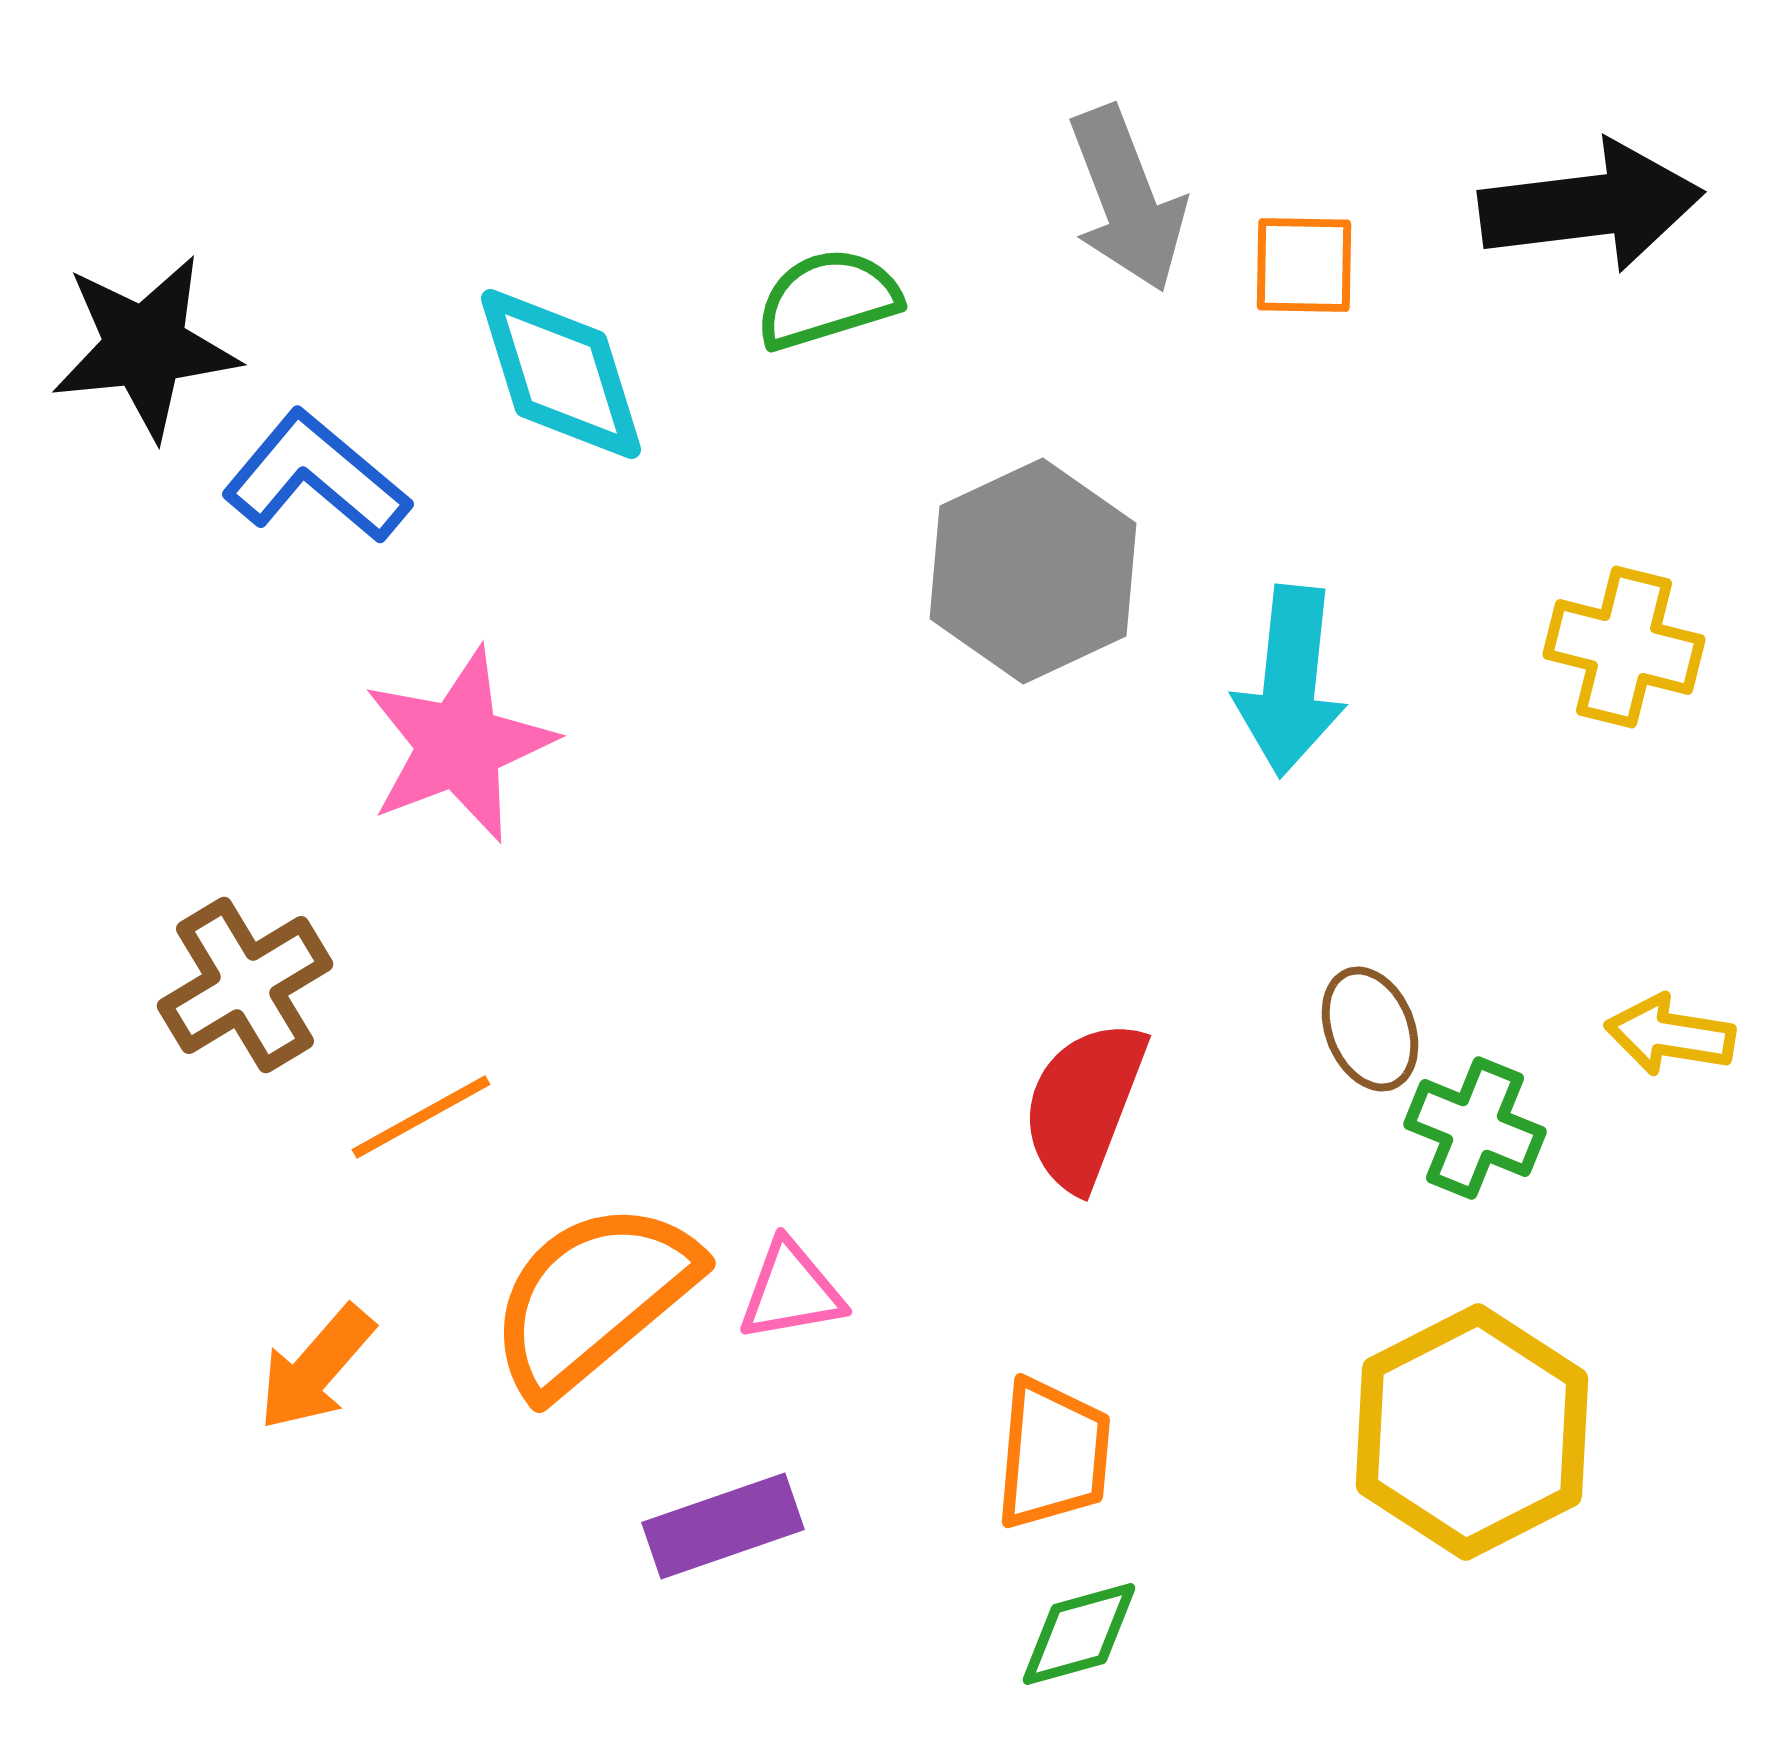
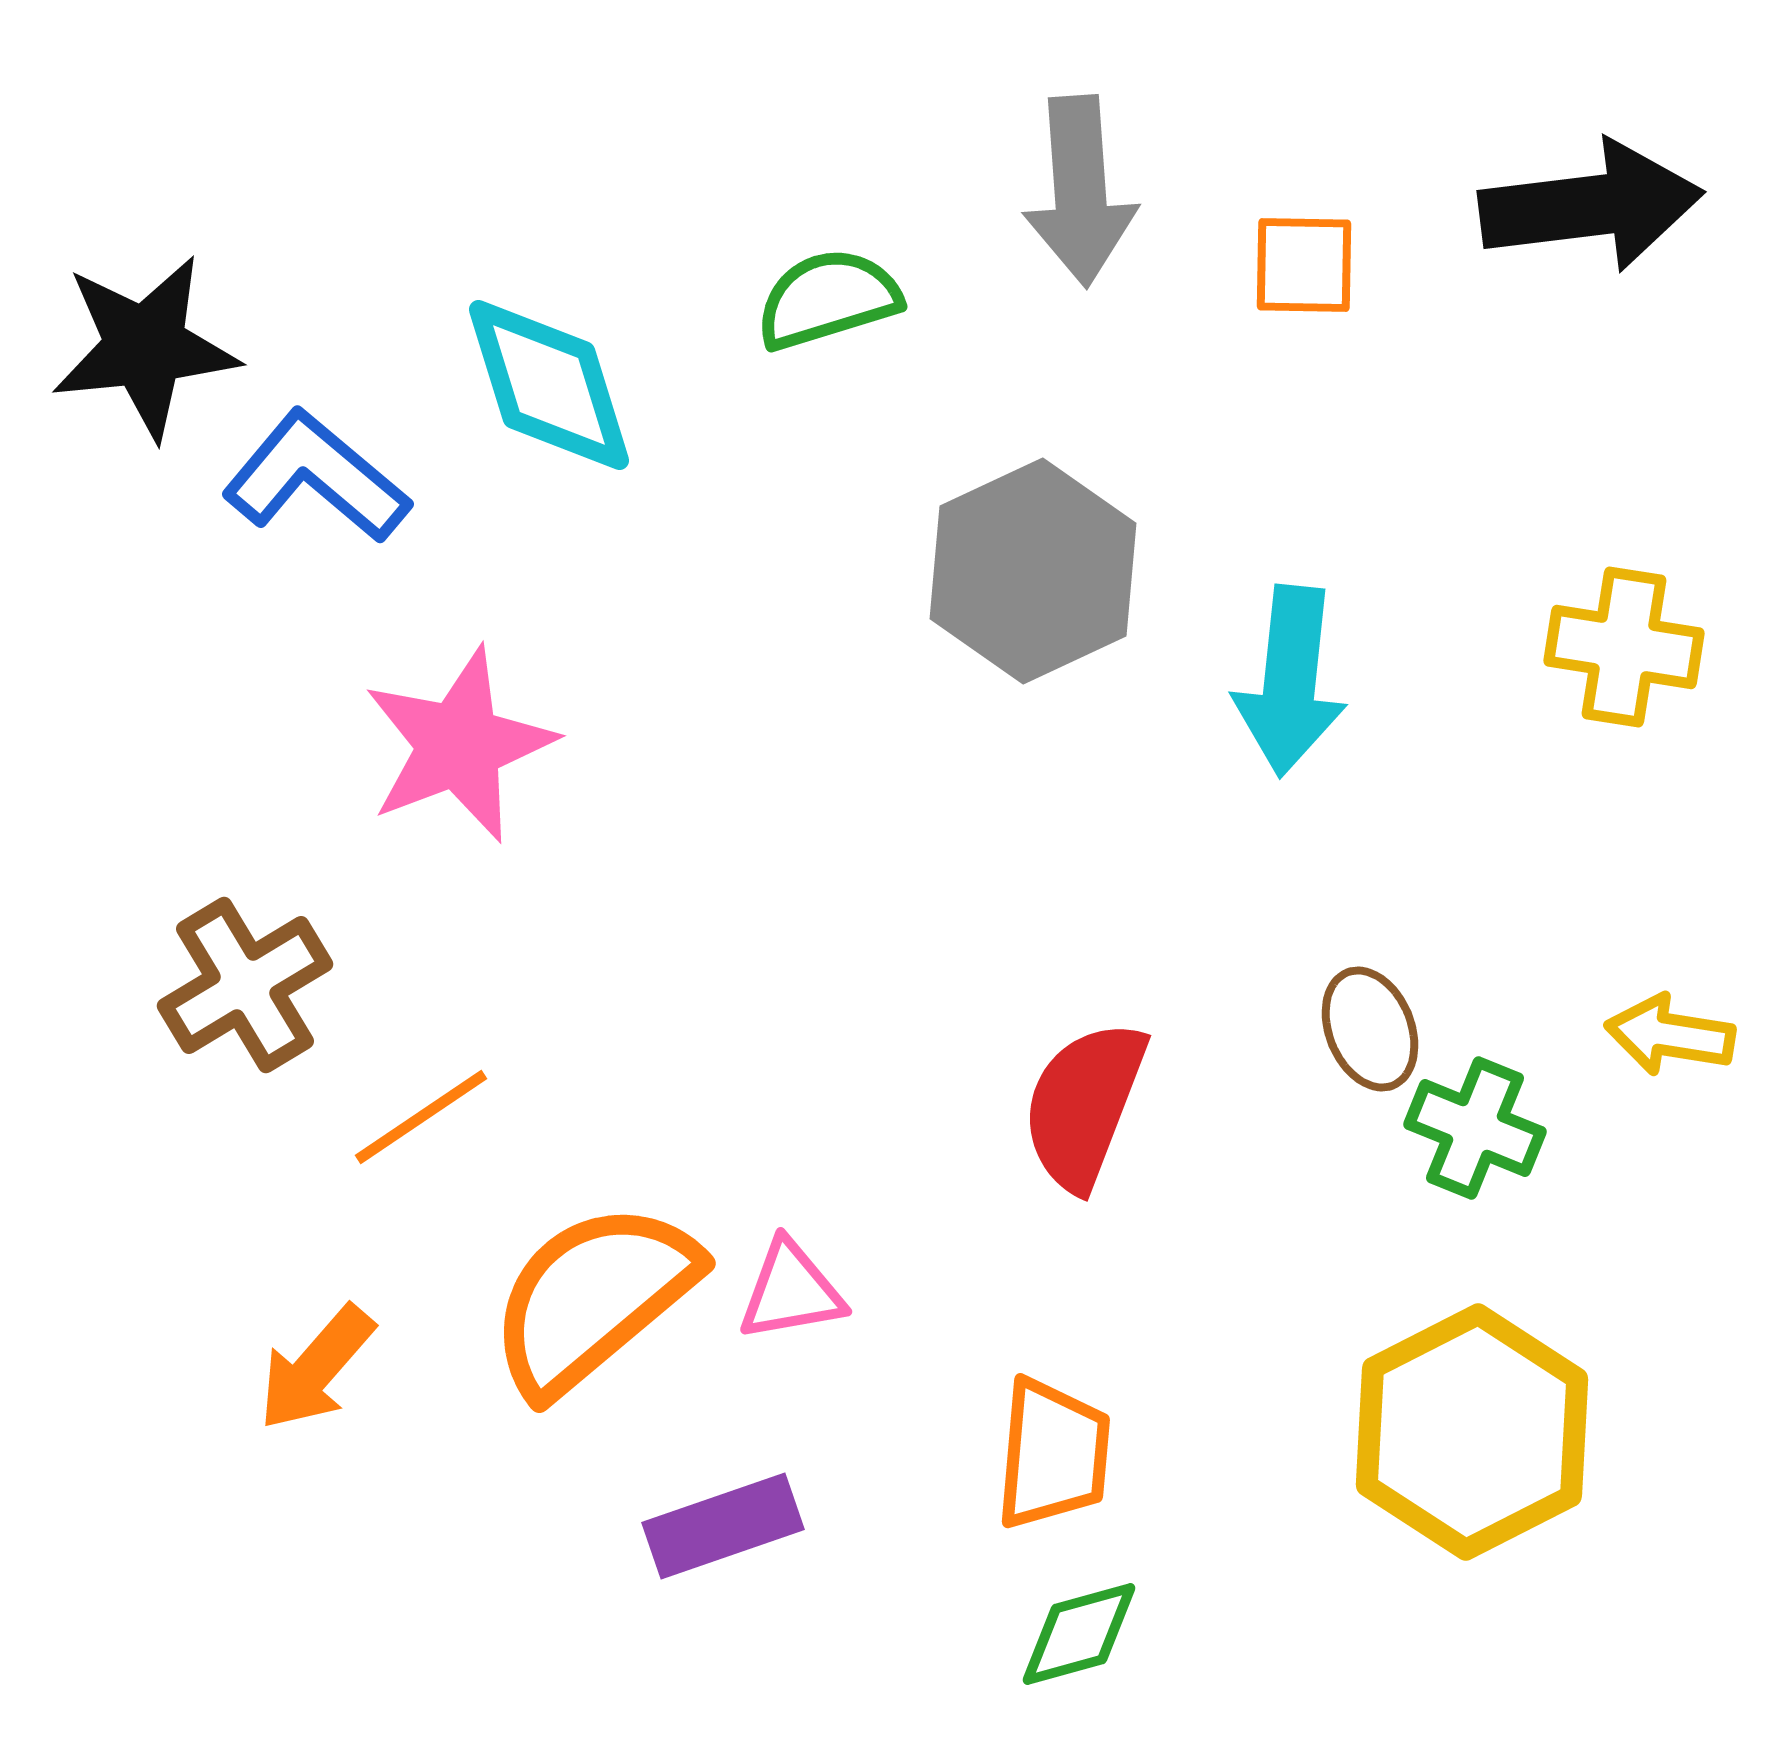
gray arrow: moved 47 px left, 8 px up; rotated 17 degrees clockwise
cyan diamond: moved 12 px left, 11 px down
yellow cross: rotated 5 degrees counterclockwise
orange line: rotated 5 degrees counterclockwise
